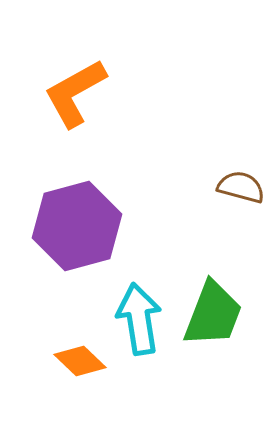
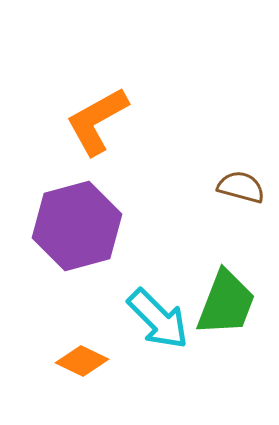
orange L-shape: moved 22 px right, 28 px down
green trapezoid: moved 13 px right, 11 px up
cyan arrow: moved 19 px right; rotated 144 degrees clockwise
orange diamond: moved 2 px right; rotated 18 degrees counterclockwise
